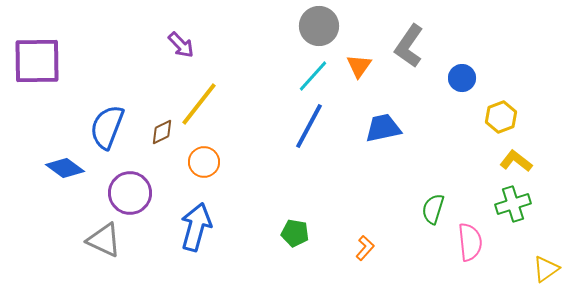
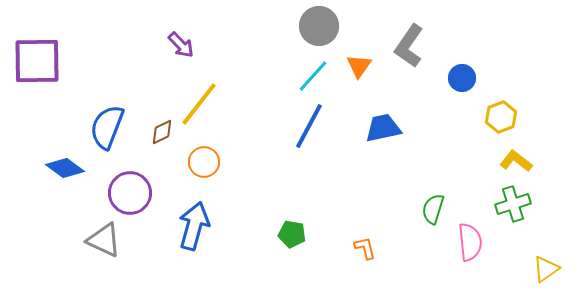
blue arrow: moved 2 px left, 1 px up
green pentagon: moved 3 px left, 1 px down
orange L-shape: rotated 55 degrees counterclockwise
